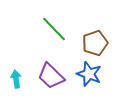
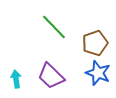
green line: moved 2 px up
blue star: moved 9 px right, 1 px up
